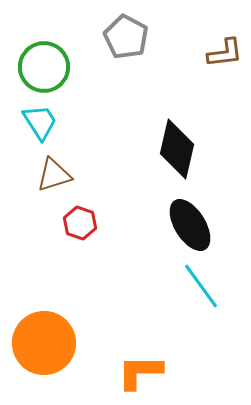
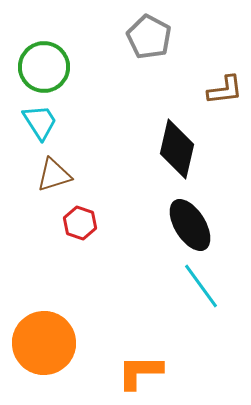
gray pentagon: moved 23 px right
brown L-shape: moved 37 px down
